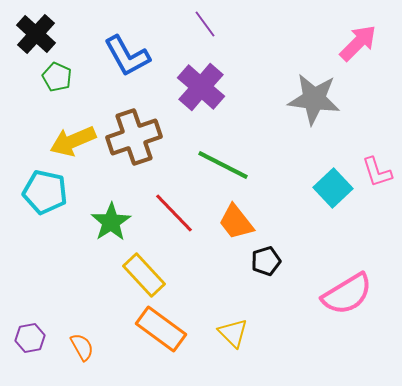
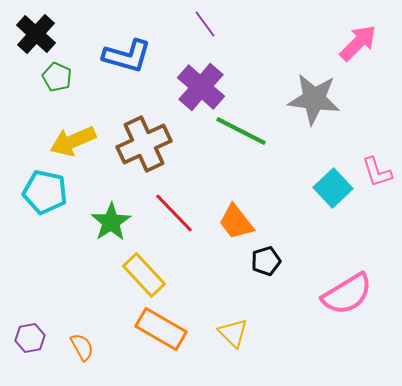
blue L-shape: rotated 45 degrees counterclockwise
brown cross: moved 10 px right, 7 px down; rotated 6 degrees counterclockwise
green line: moved 18 px right, 34 px up
orange rectangle: rotated 6 degrees counterclockwise
